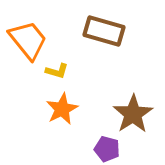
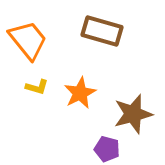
brown rectangle: moved 2 px left
yellow L-shape: moved 20 px left, 16 px down
orange star: moved 18 px right, 16 px up
brown star: rotated 18 degrees clockwise
